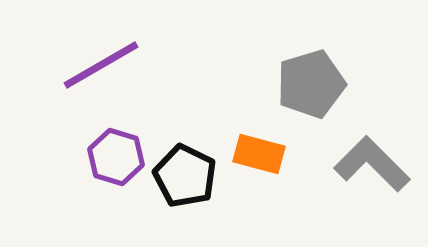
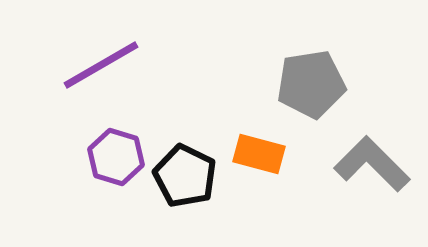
gray pentagon: rotated 8 degrees clockwise
